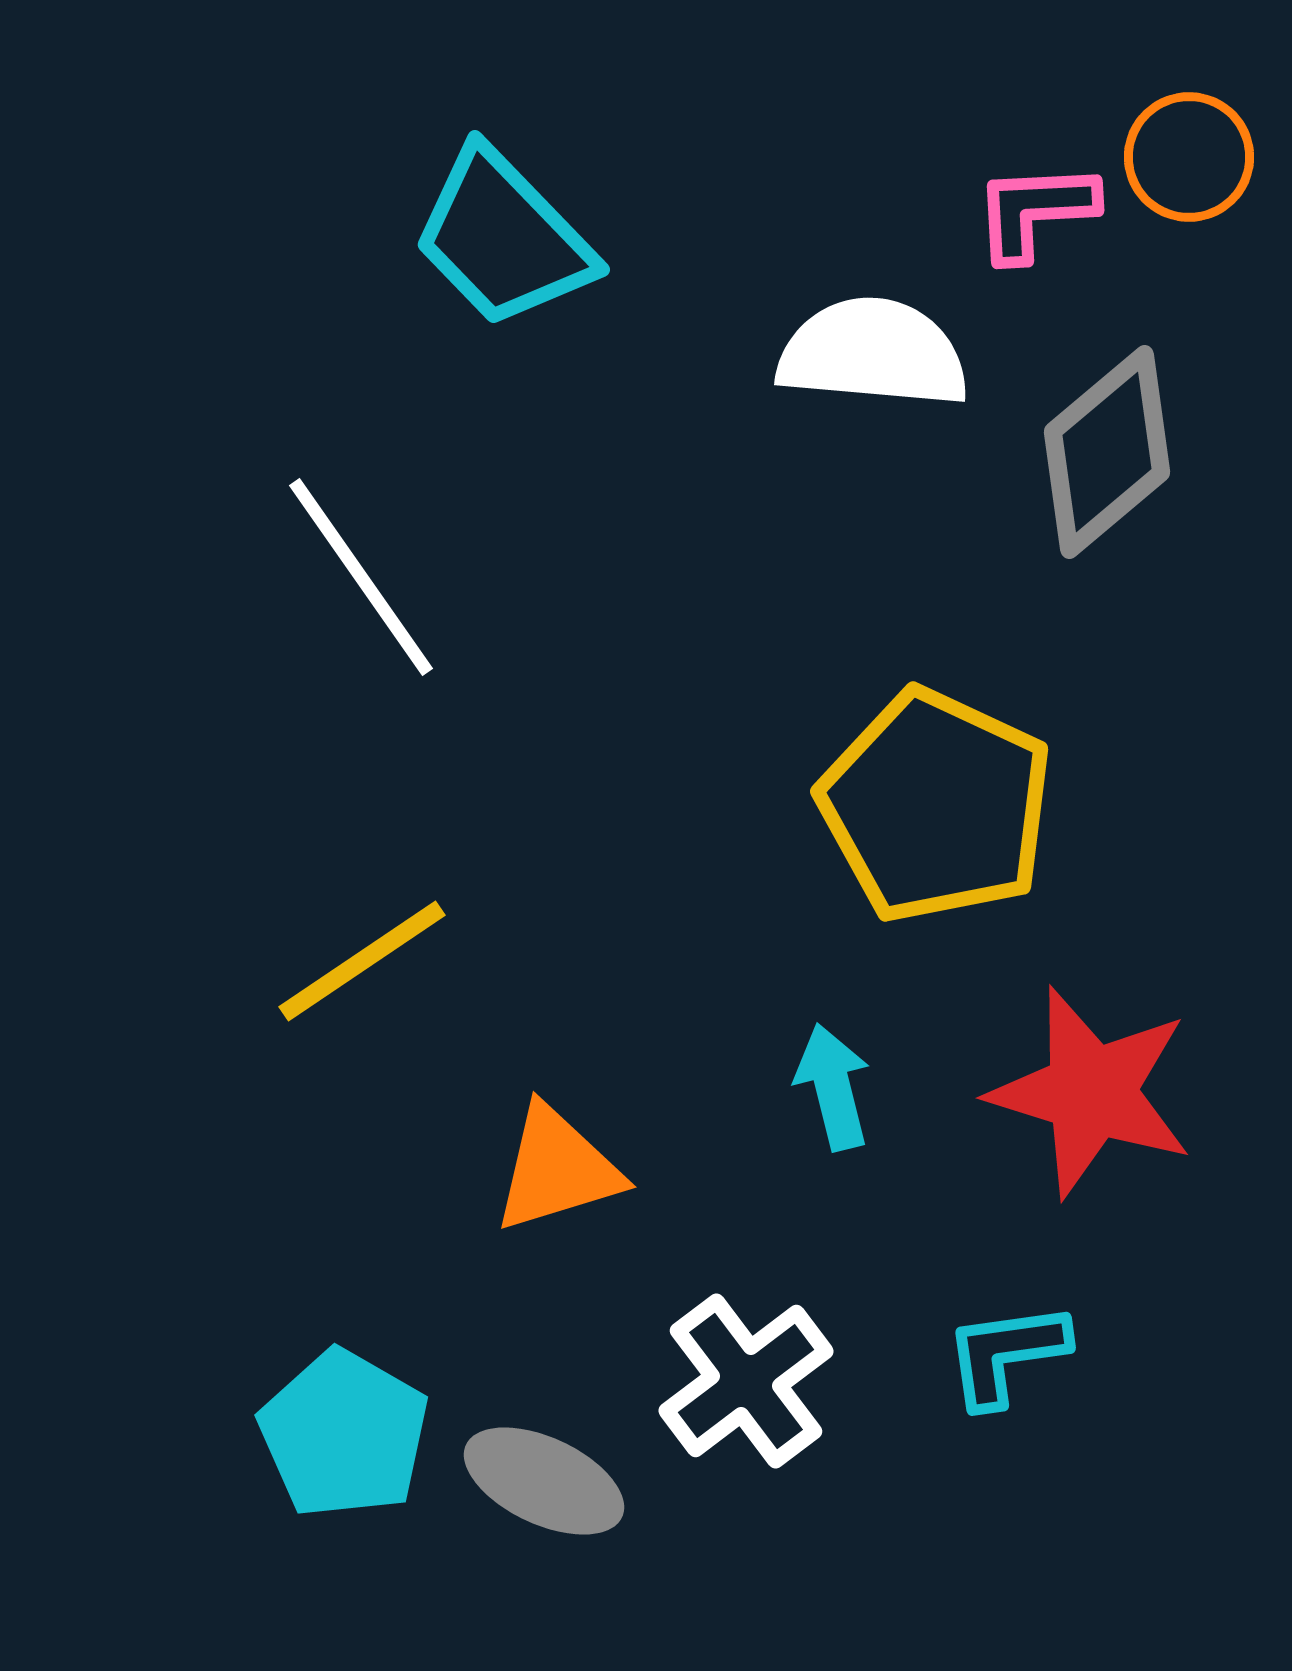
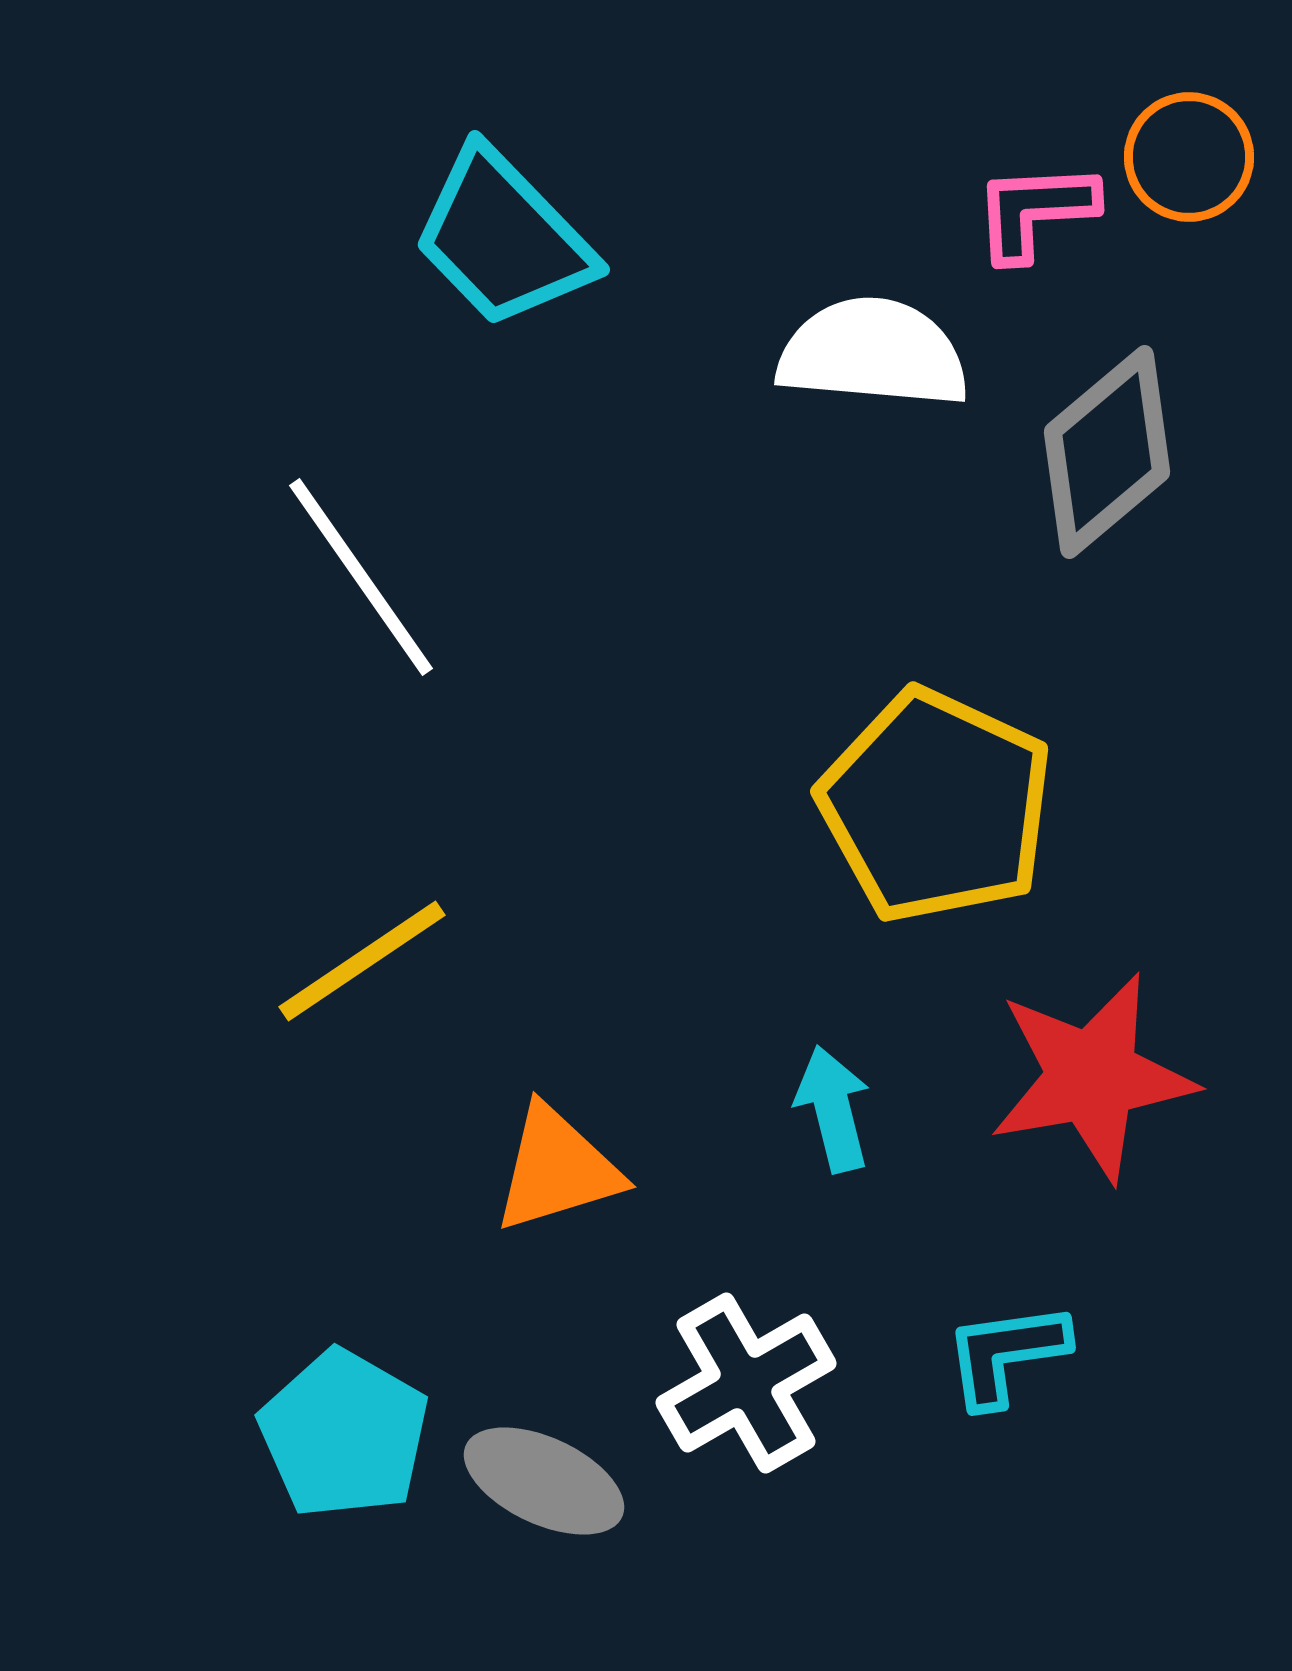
cyan arrow: moved 22 px down
red star: moved 1 px right, 15 px up; rotated 27 degrees counterclockwise
white cross: moved 2 px down; rotated 7 degrees clockwise
